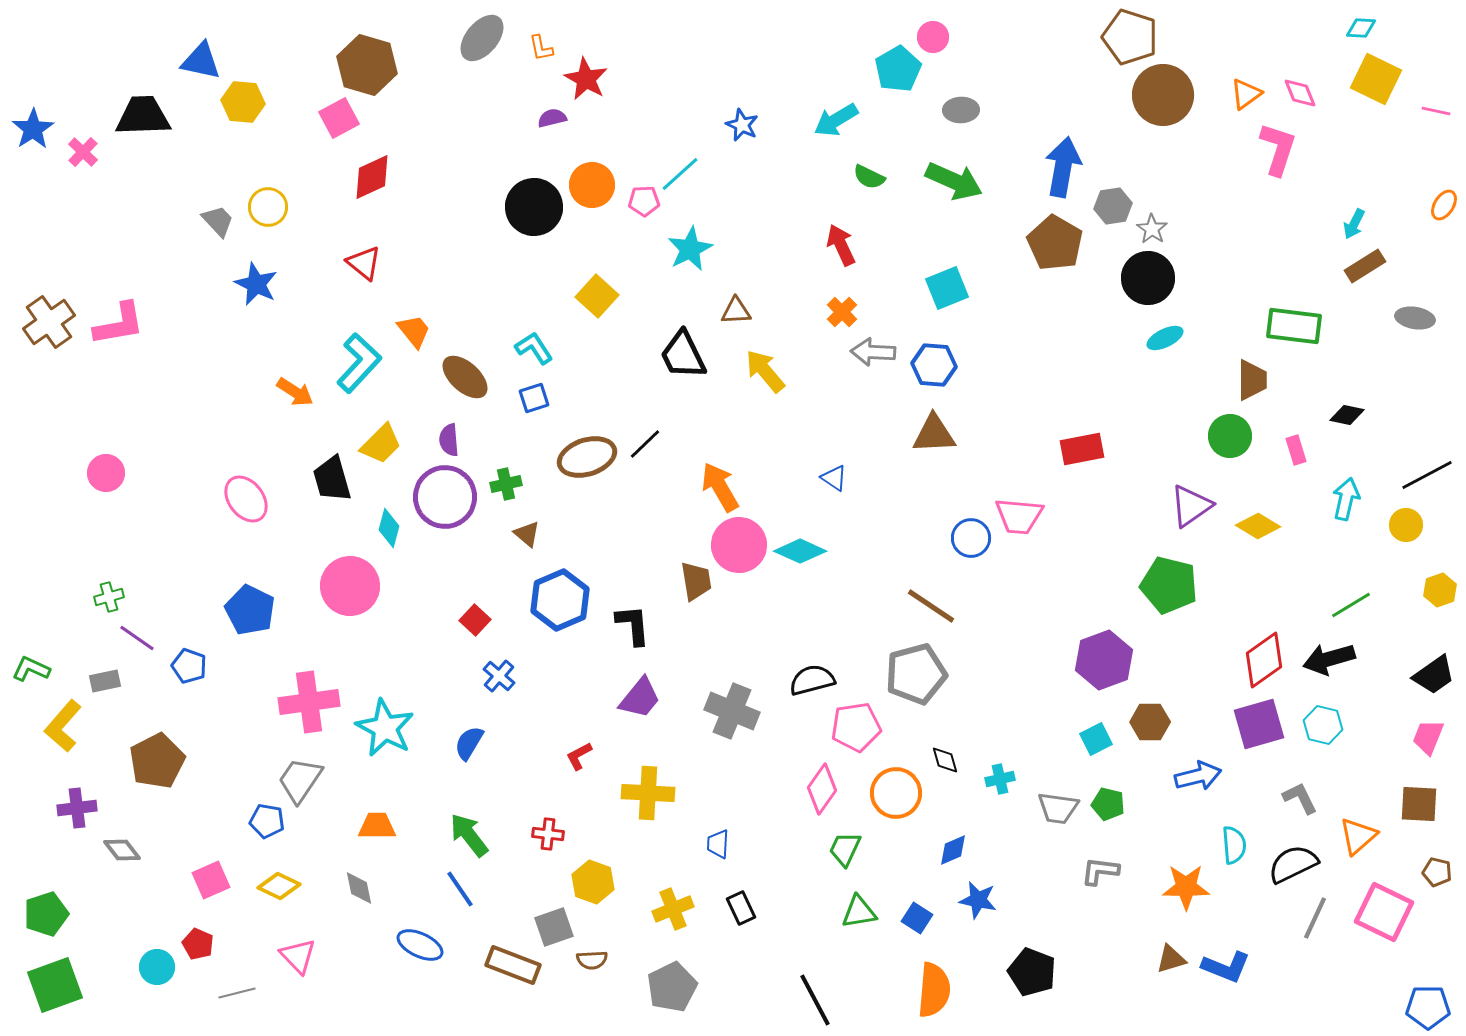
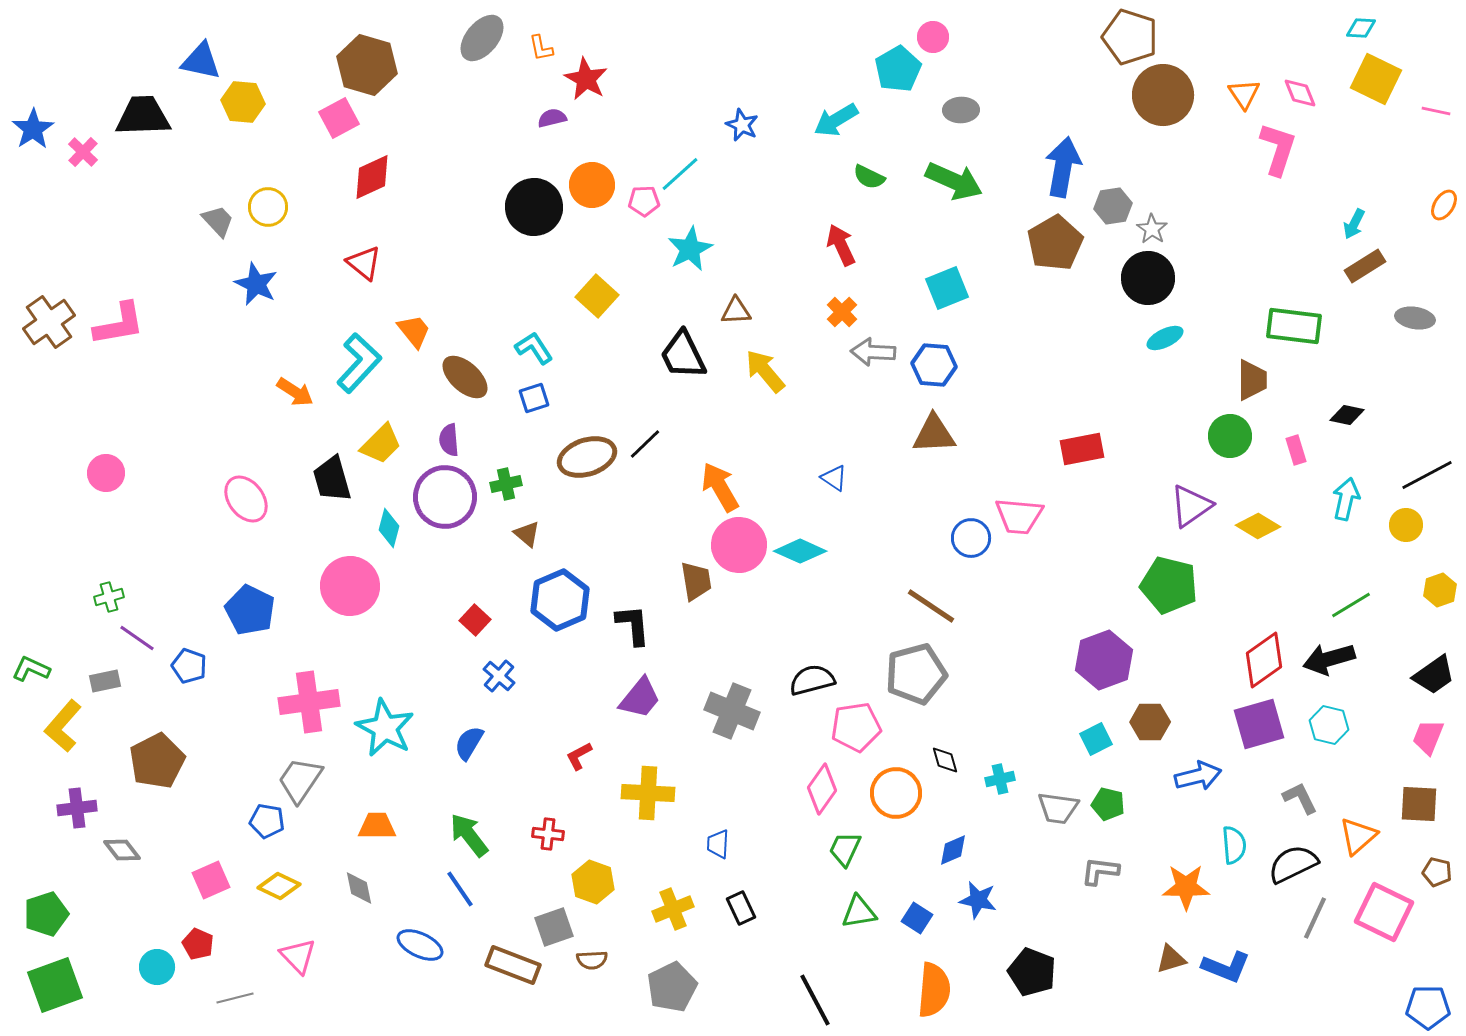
orange triangle at (1246, 94): moved 2 px left; rotated 28 degrees counterclockwise
brown pentagon at (1055, 243): rotated 12 degrees clockwise
cyan hexagon at (1323, 725): moved 6 px right
gray line at (237, 993): moved 2 px left, 5 px down
